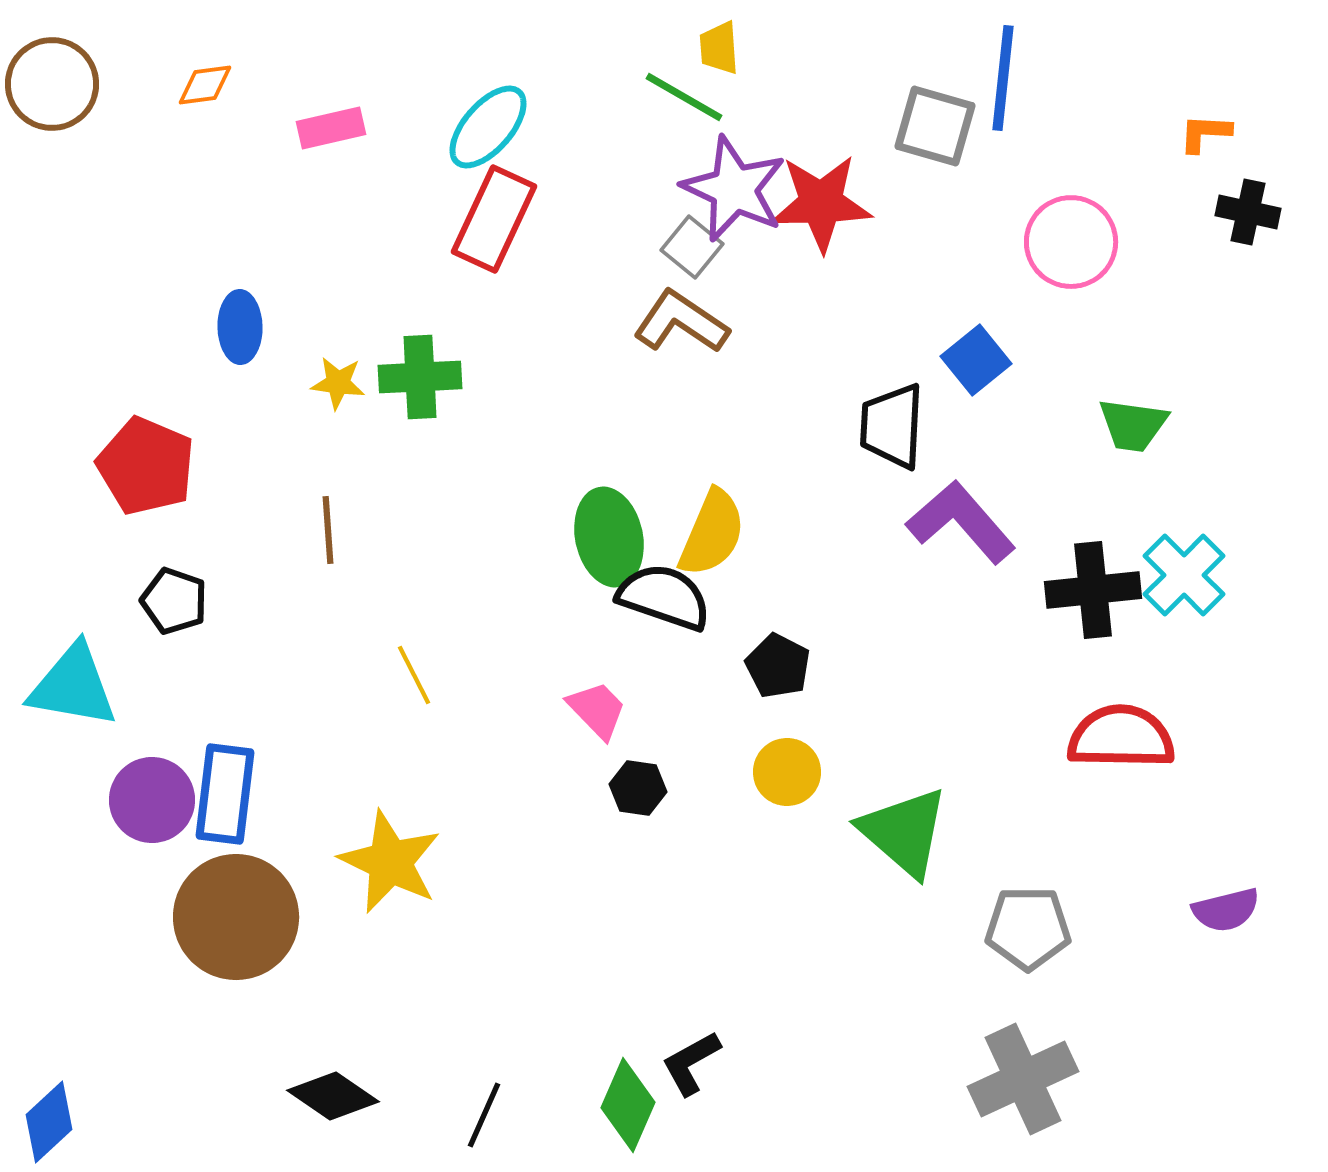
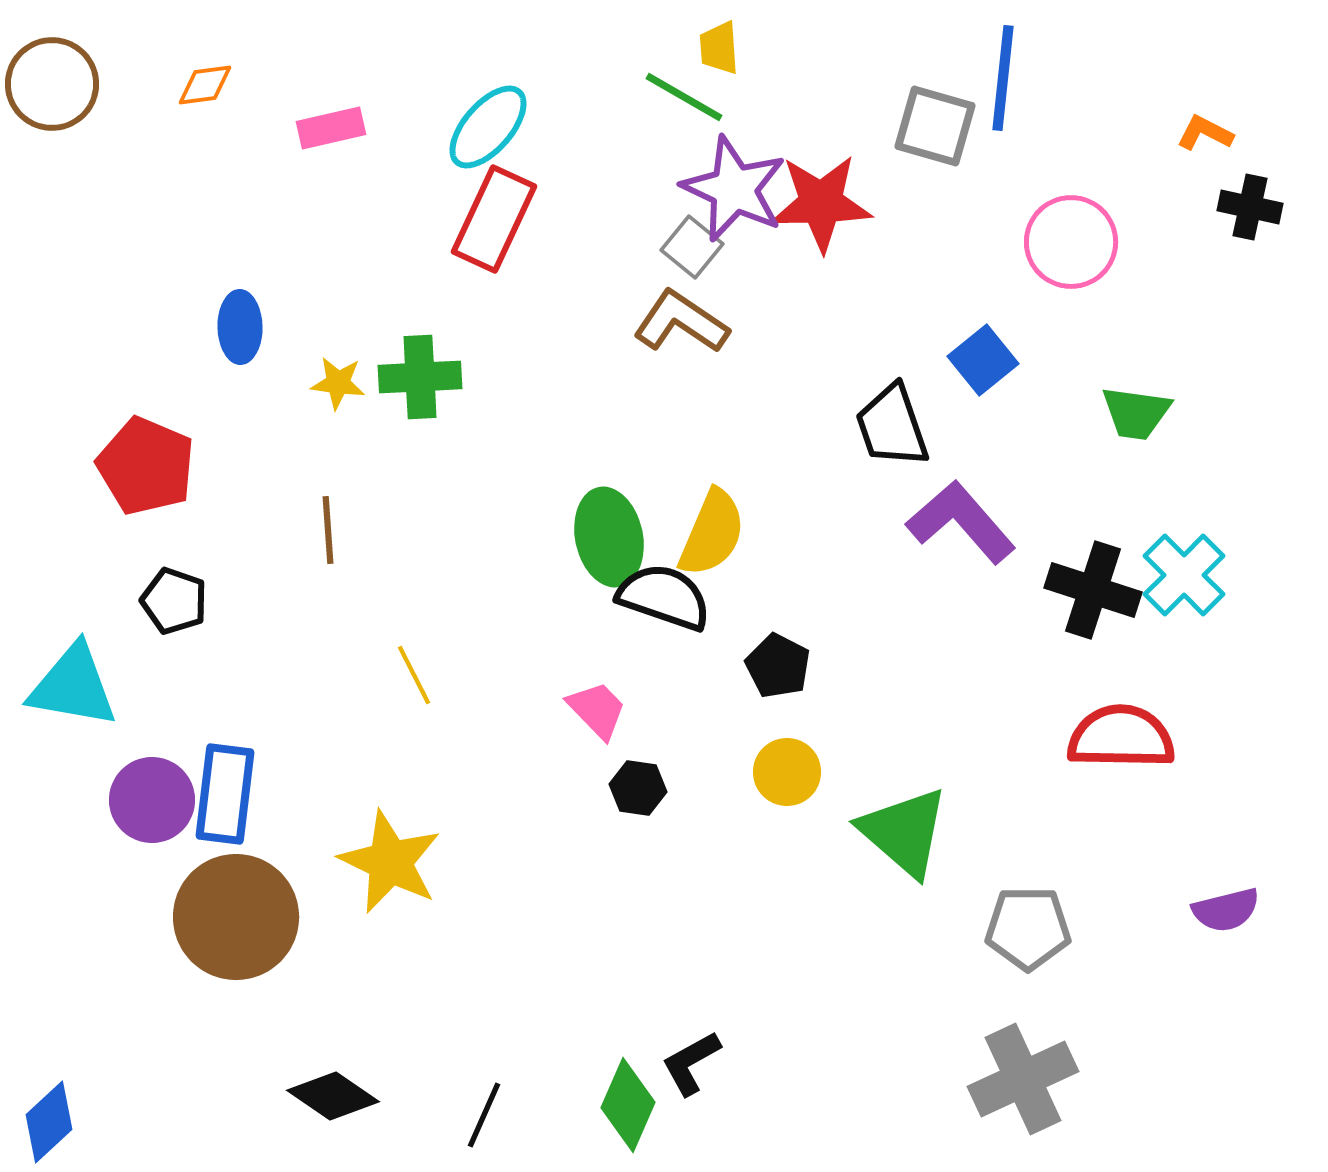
orange L-shape at (1205, 133): rotated 24 degrees clockwise
black cross at (1248, 212): moved 2 px right, 5 px up
blue square at (976, 360): moved 7 px right
green trapezoid at (1133, 425): moved 3 px right, 12 px up
black trapezoid at (892, 426): rotated 22 degrees counterclockwise
black cross at (1093, 590): rotated 24 degrees clockwise
